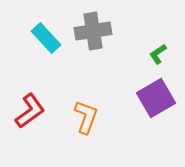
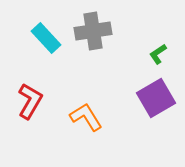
red L-shape: moved 10 px up; rotated 24 degrees counterclockwise
orange L-shape: rotated 52 degrees counterclockwise
